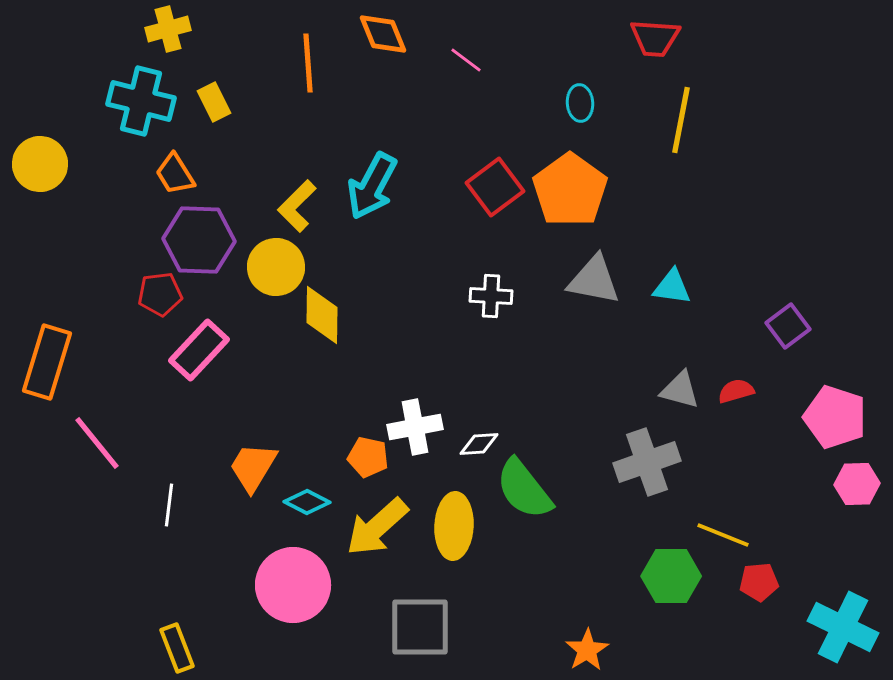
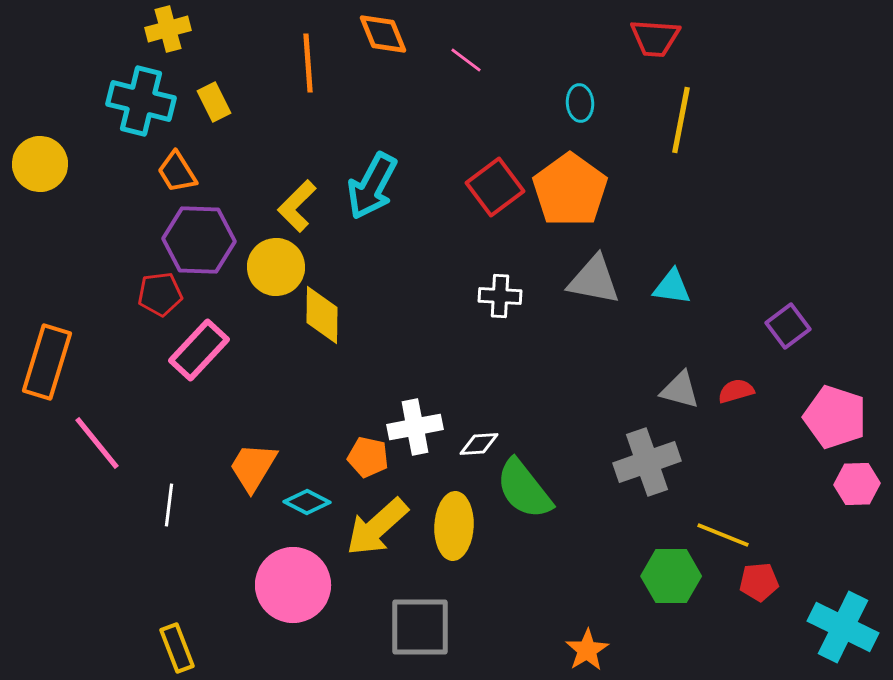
orange trapezoid at (175, 174): moved 2 px right, 2 px up
white cross at (491, 296): moved 9 px right
